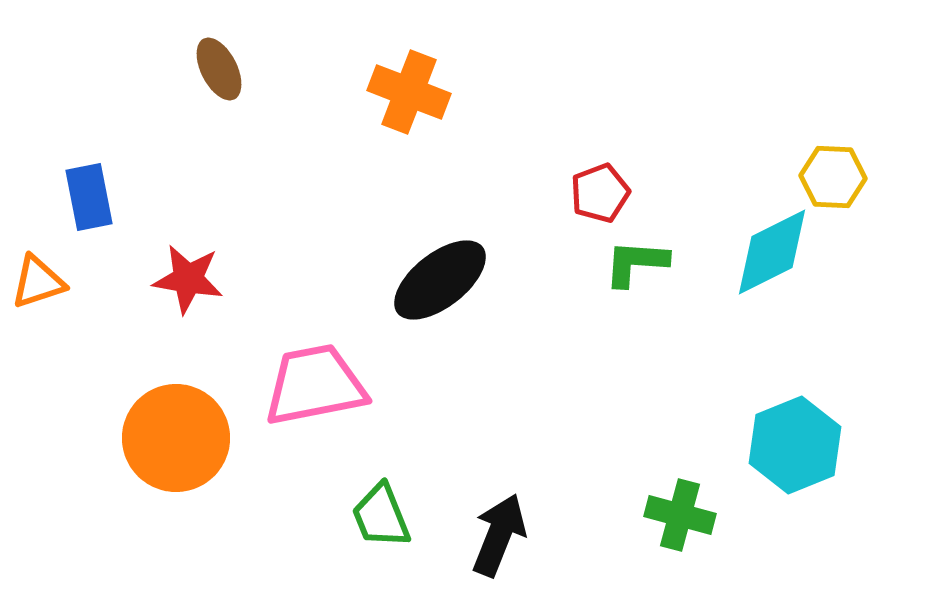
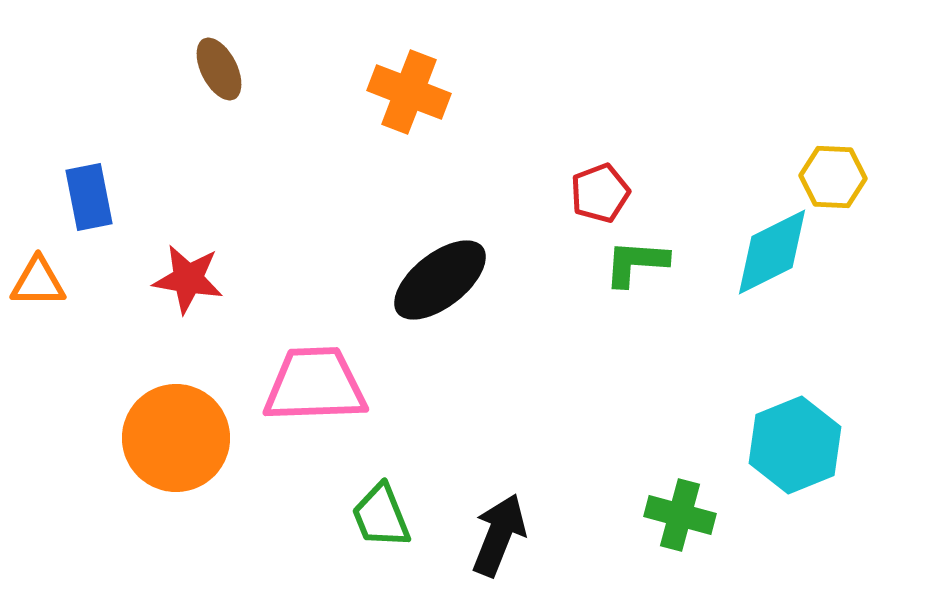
orange triangle: rotated 18 degrees clockwise
pink trapezoid: rotated 9 degrees clockwise
